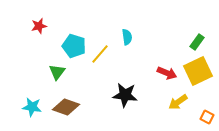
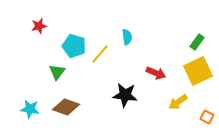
red arrow: moved 11 px left
cyan star: moved 2 px left, 2 px down
